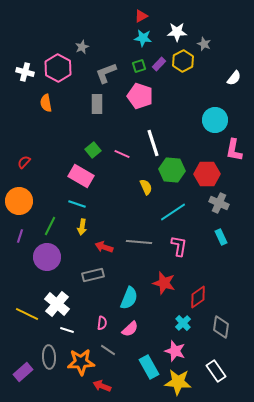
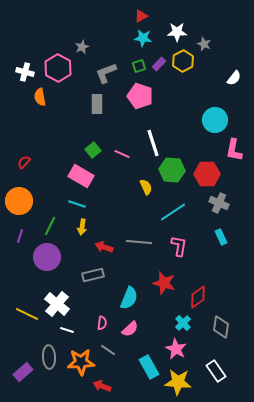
orange semicircle at (46, 103): moved 6 px left, 6 px up
pink star at (175, 351): moved 1 px right, 2 px up; rotated 10 degrees clockwise
